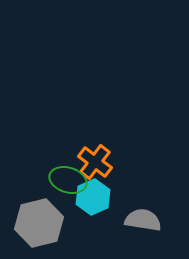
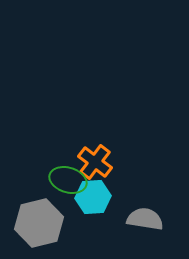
cyan hexagon: rotated 20 degrees clockwise
gray semicircle: moved 2 px right, 1 px up
